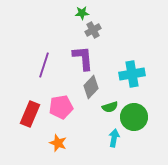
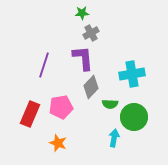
gray cross: moved 2 px left, 3 px down
green semicircle: moved 3 px up; rotated 21 degrees clockwise
